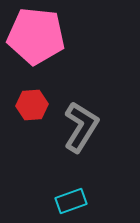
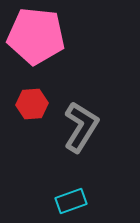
red hexagon: moved 1 px up
